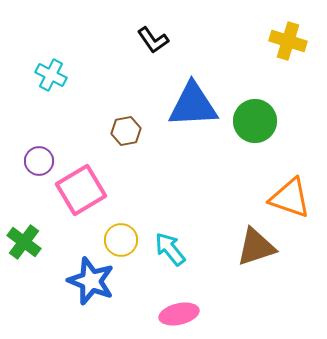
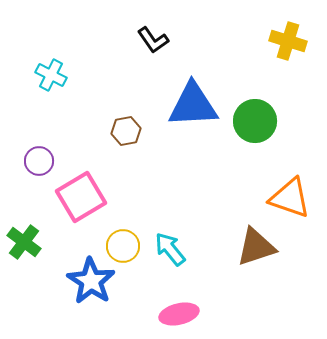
pink square: moved 7 px down
yellow circle: moved 2 px right, 6 px down
blue star: rotated 12 degrees clockwise
